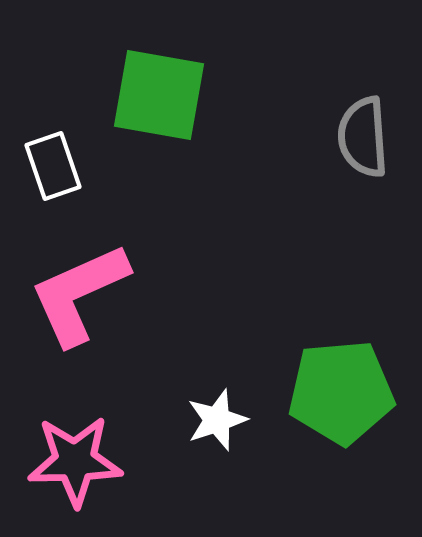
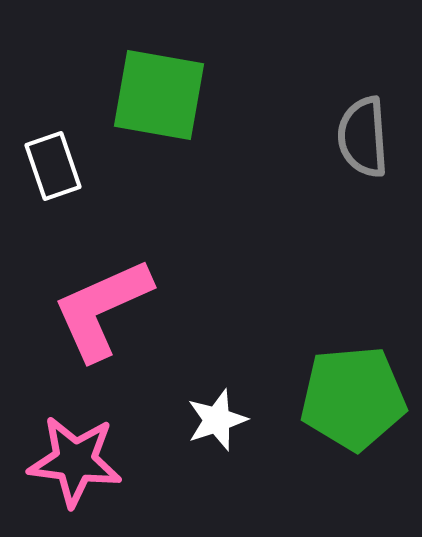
pink L-shape: moved 23 px right, 15 px down
green pentagon: moved 12 px right, 6 px down
pink star: rotated 8 degrees clockwise
